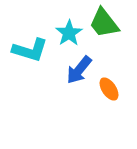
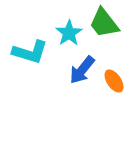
cyan L-shape: moved 2 px down
blue arrow: moved 3 px right
orange ellipse: moved 5 px right, 8 px up
